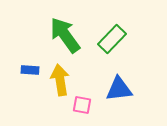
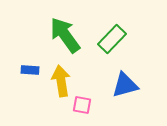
yellow arrow: moved 1 px right, 1 px down
blue triangle: moved 6 px right, 4 px up; rotated 8 degrees counterclockwise
